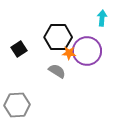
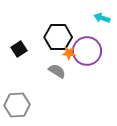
cyan arrow: rotated 77 degrees counterclockwise
